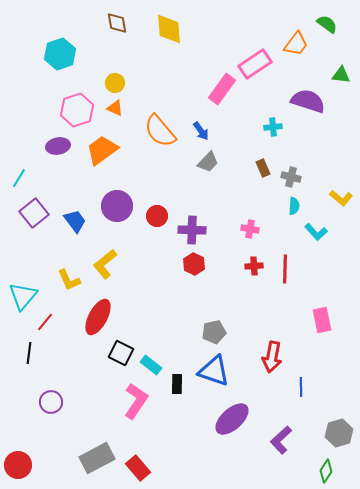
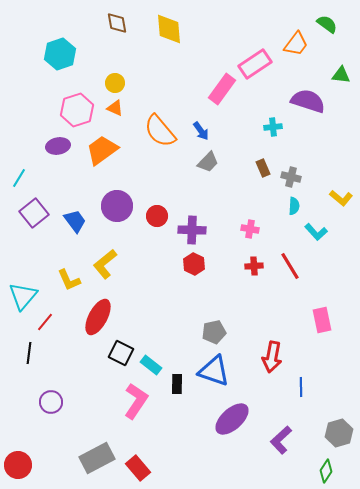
red line at (285, 269): moved 5 px right, 3 px up; rotated 32 degrees counterclockwise
